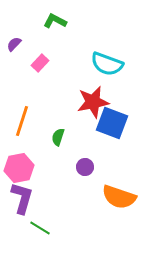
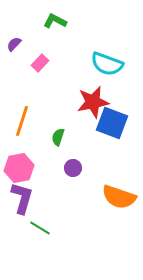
purple circle: moved 12 px left, 1 px down
